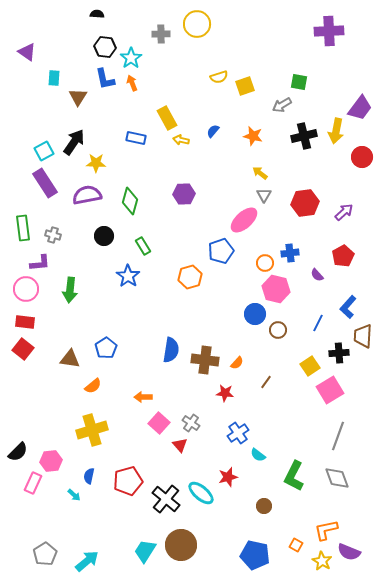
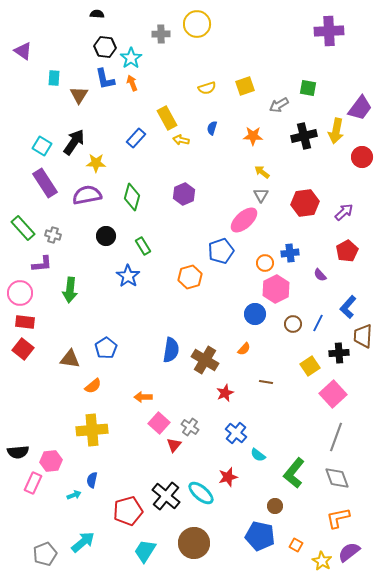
purple triangle at (27, 52): moved 4 px left, 1 px up
yellow semicircle at (219, 77): moved 12 px left, 11 px down
green square at (299, 82): moved 9 px right, 6 px down
brown triangle at (78, 97): moved 1 px right, 2 px up
gray arrow at (282, 105): moved 3 px left
blue semicircle at (213, 131): moved 1 px left, 3 px up; rotated 24 degrees counterclockwise
orange star at (253, 136): rotated 12 degrees counterclockwise
blue rectangle at (136, 138): rotated 60 degrees counterclockwise
cyan square at (44, 151): moved 2 px left, 5 px up; rotated 30 degrees counterclockwise
yellow arrow at (260, 173): moved 2 px right, 1 px up
purple hexagon at (184, 194): rotated 20 degrees counterclockwise
gray triangle at (264, 195): moved 3 px left
green diamond at (130, 201): moved 2 px right, 4 px up
green rectangle at (23, 228): rotated 35 degrees counterclockwise
black circle at (104, 236): moved 2 px right
red pentagon at (343, 256): moved 4 px right, 5 px up
purple L-shape at (40, 263): moved 2 px right, 1 px down
purple semicircle at (317, 275): moved 3 px right
pink circle at (26, 289): moved 6 px left, 4 px down
pink hexagon at (276, 289): rotated 20 degrees clockwise
brown circle at (278, 330): moved 15 px right, 6 px up
brown cross at (205, 360): rotated 24 degrees clockwise
orange semicircle at (237, 363): moved 7 px right, 14 px up
brown line at (266, 382): rotated 64 degrees clockwise
pink square at (330, 390): moved 3 px right, 4 px down; rotated 12 degrees counterclockwise
red star at (225, 393): rotated 30 degrees counterclockwise
gray cross at (191, 423): moved 1 px left, 4 px down
yellow cross at (92, 430): rotated 12 degrees clockwise
blue cross at (238, 433): moved 2 px left; rotated 15 degrees counterclockwise
gray line at (338, 436): moved 2 px left, 1 px down
red triangle at (180, 445): moved 6 px left; rotated 21 degrees clockwise
black semicircle at (18, 452): rotated 40 degrees clockwise
blue semicircle at (89, 476): moved 3 px right, 4 px down
green L-shape at (294, 476): moved 3 px up; rotated 12 degrees clockwise
red pentagon at (128, 481): moved 30 px down
cyan arrow at (74, 495): rotated 64 degrees counterclockwise
black cross at (166, 499): moved 3 px up
brown circle at (264, 506): moved 11 px right
orange L-shape at (326, 530): moved 12 px right, 12 px up
brown circle at (181, 545): moved 13 px right, 2 px up
purple semicircle at (349, 552): rotated 120 degrees clockwise
gray pentagon at (45, 554): rotated 10 degrees clockwise
blue pentagon at (255, 555): moved 5 px right, 19 px up
cyan arrow at (87, 561): moved 4 px left, 19 px up
